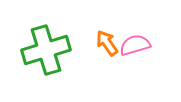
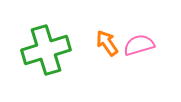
pink semicircle: moved 4 px right
